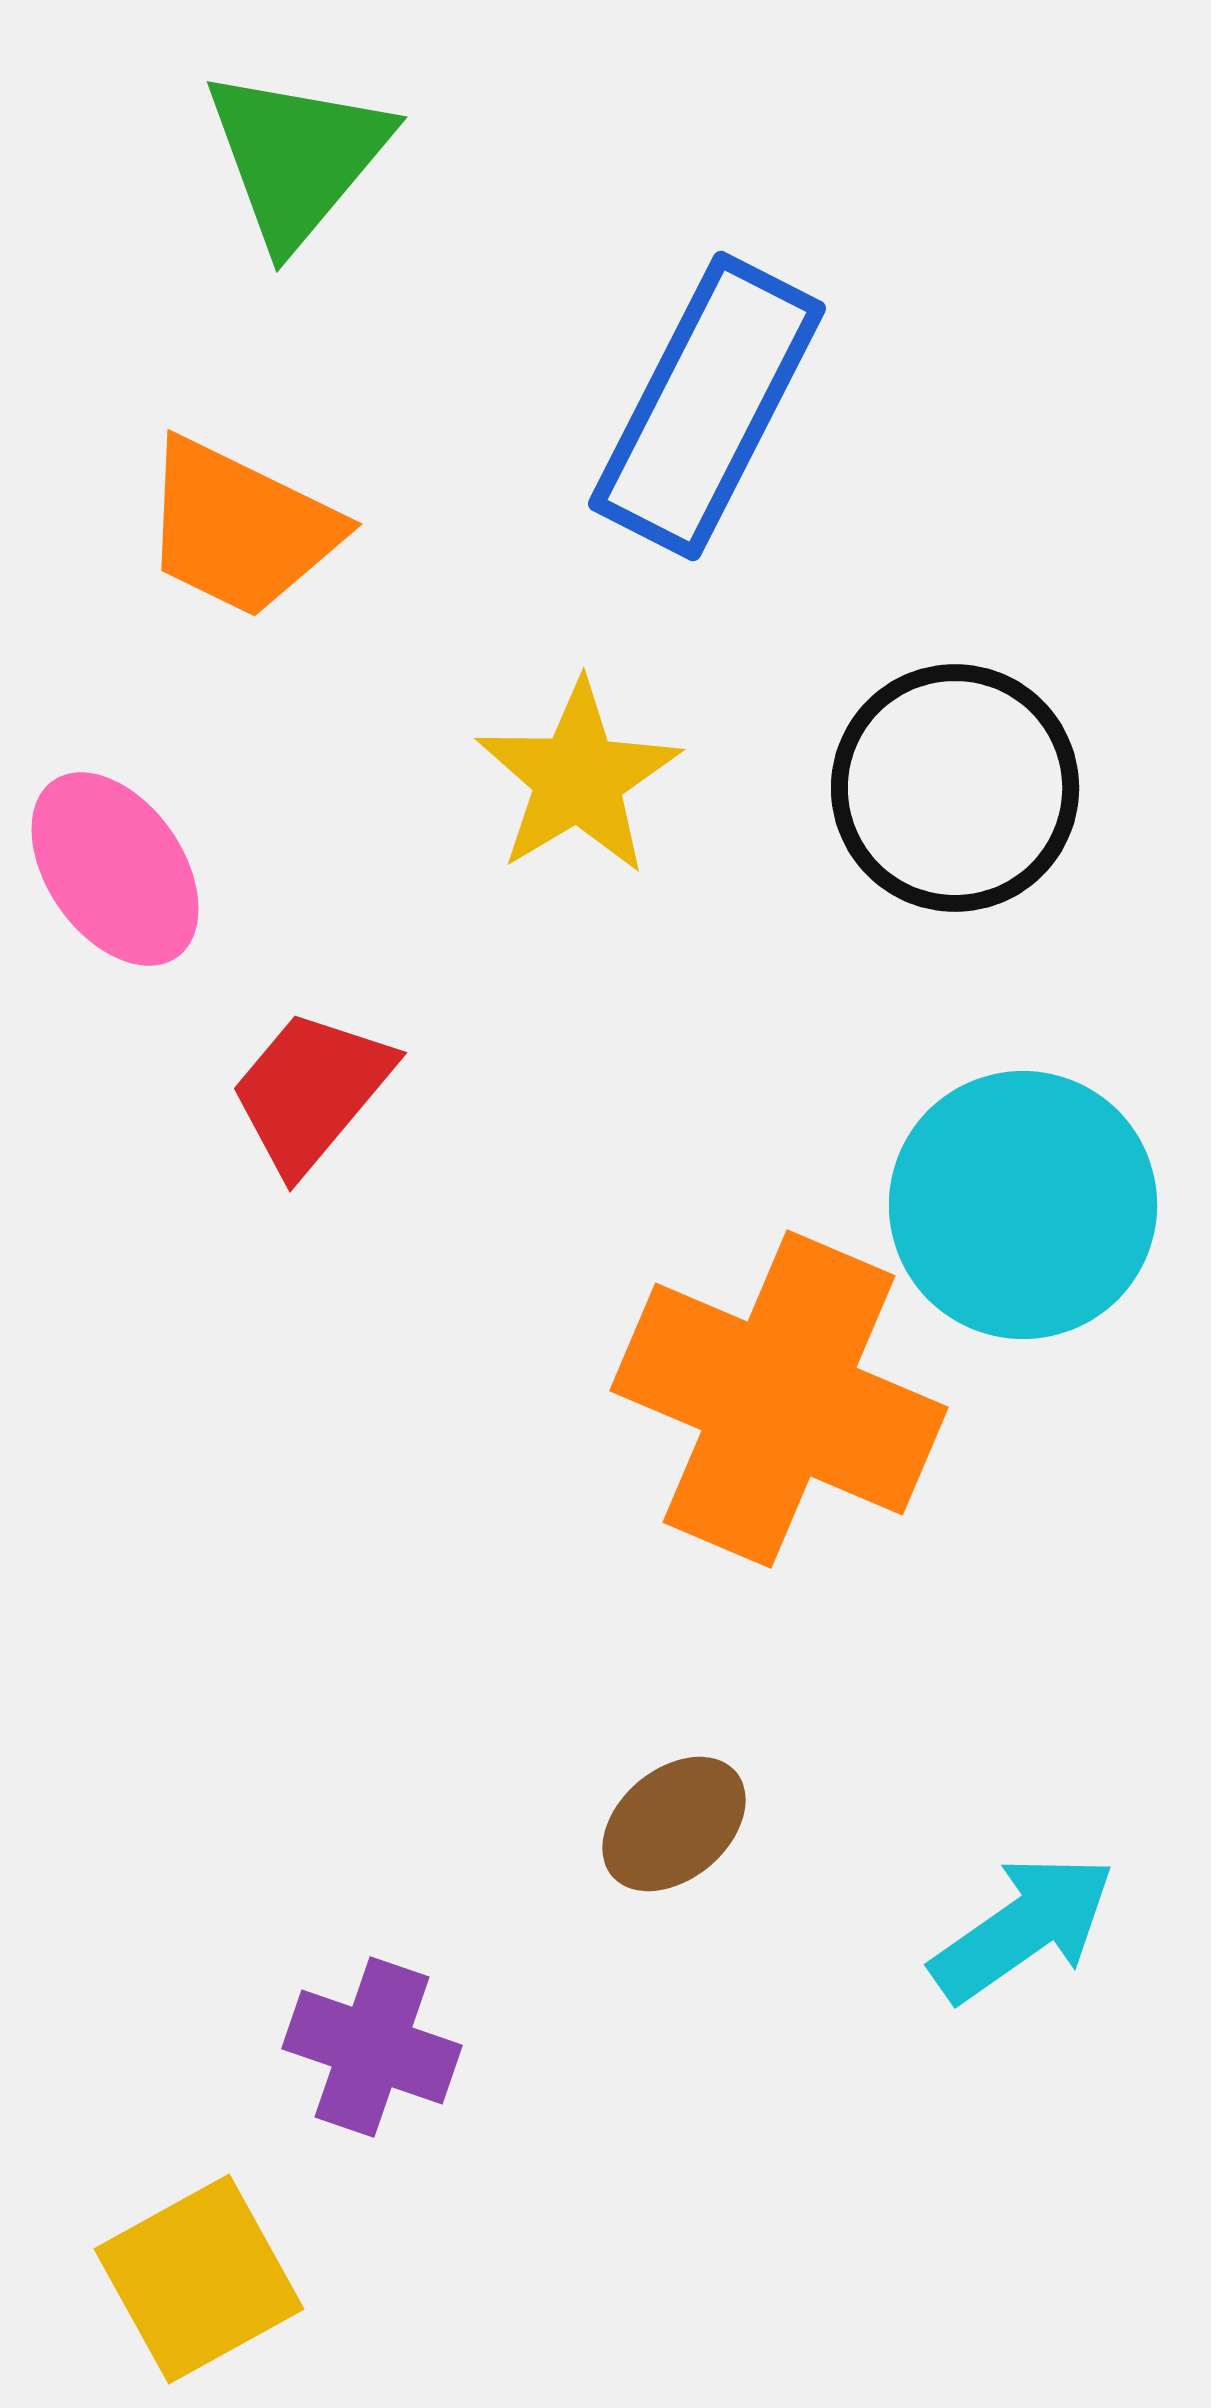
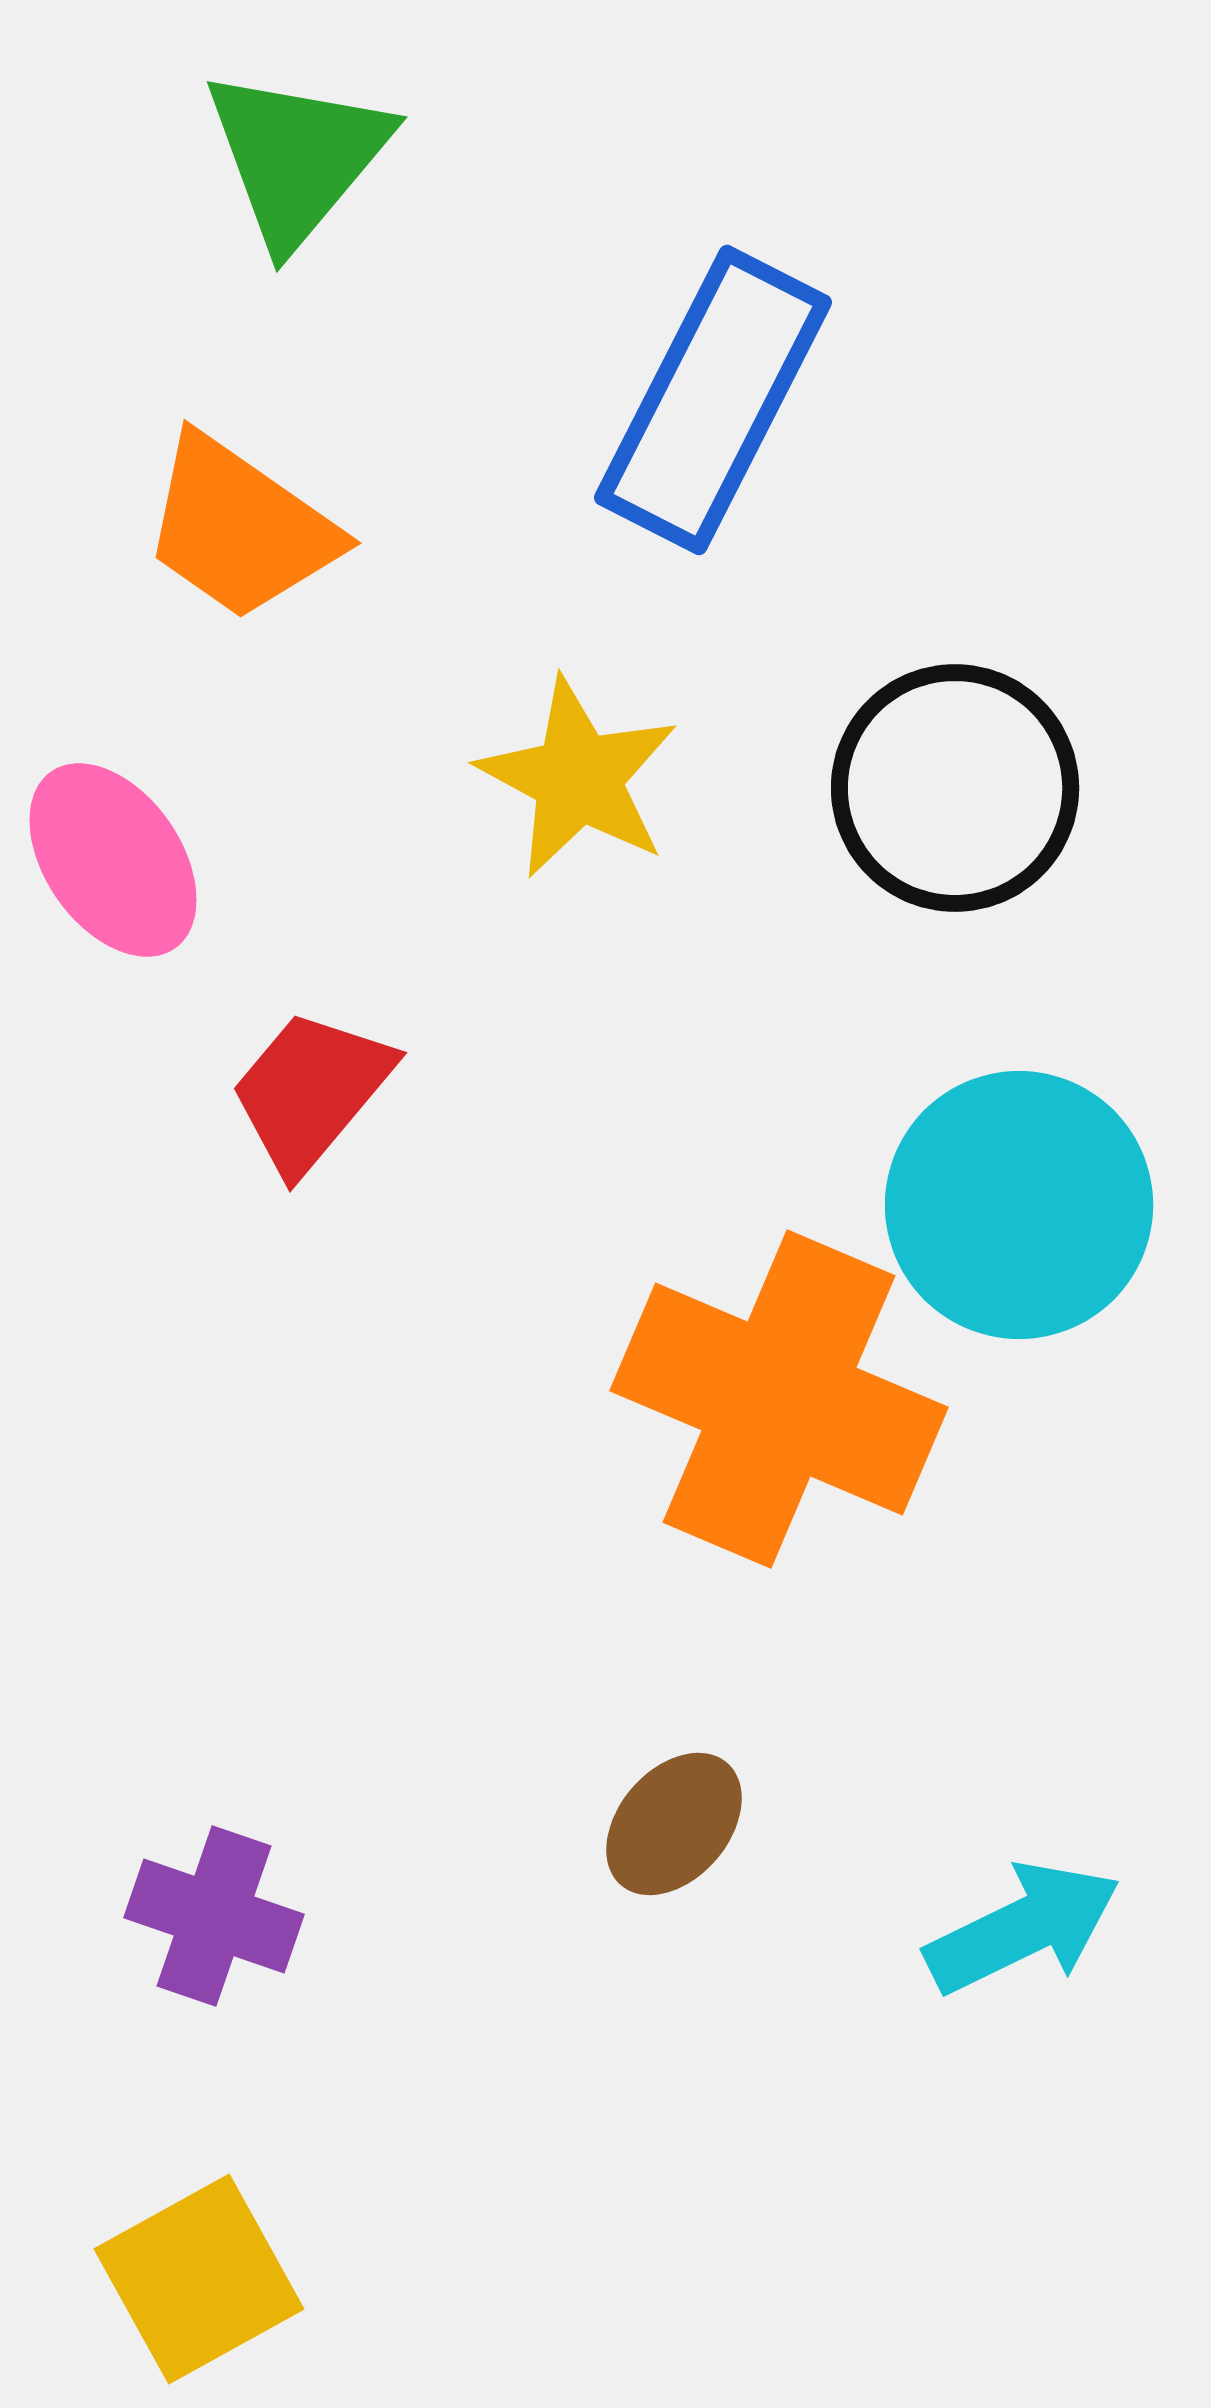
blue rectangle: moved 6 px right, 6 px up
orange trapezoid: rotated 9 degrees clockwise
yellow star: rotated 13 degrees counterclockwise
pink ellipse: moved 2 px left, 9 px up
cyan circle: moved 4 px left
brown ellipse: rotated 9 degrees counterclockwise
cyan arrow: rotated 9 degrees clockwise
purple cross: moved 158 px left, 131 px up
